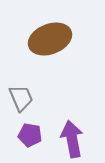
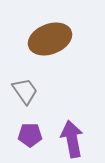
gray trapezoid: moved 4 px right, 7 px up; rotated 12 degrees counterclockwise
purple pentagon: rotated 10 degrees counterclockwise
